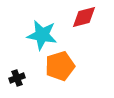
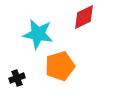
red diamond: rotated 12 degrees counterclockwise
cyan star: moved 4 px left, 1 px up
